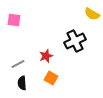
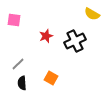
red star: moved 20 px up
gray line: rotated 16 degrees counterclockwise
